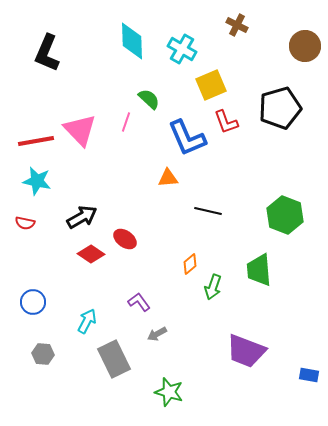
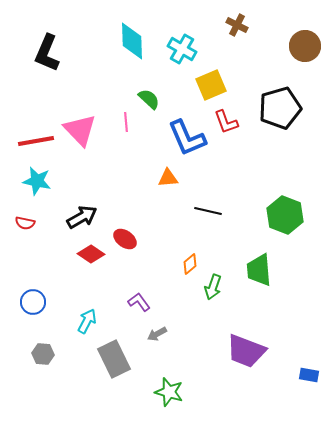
pink line: rotated 24 degrees counterclockwise
